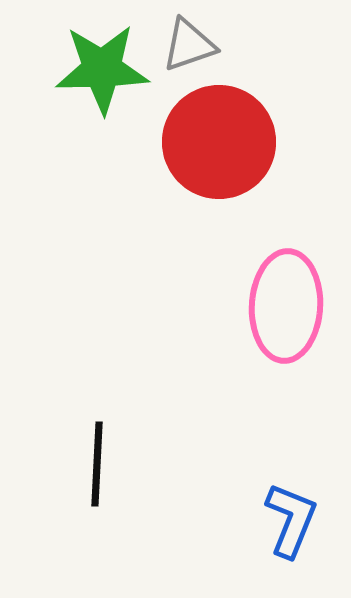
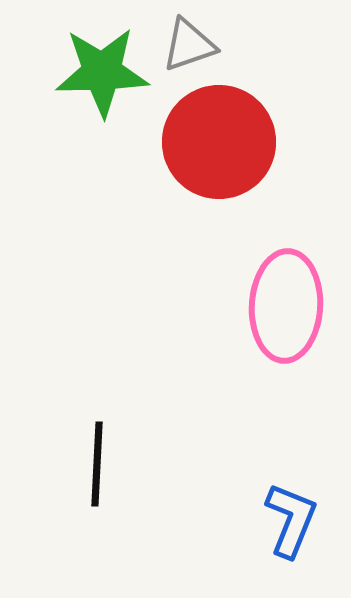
green star: moved 3 px down
